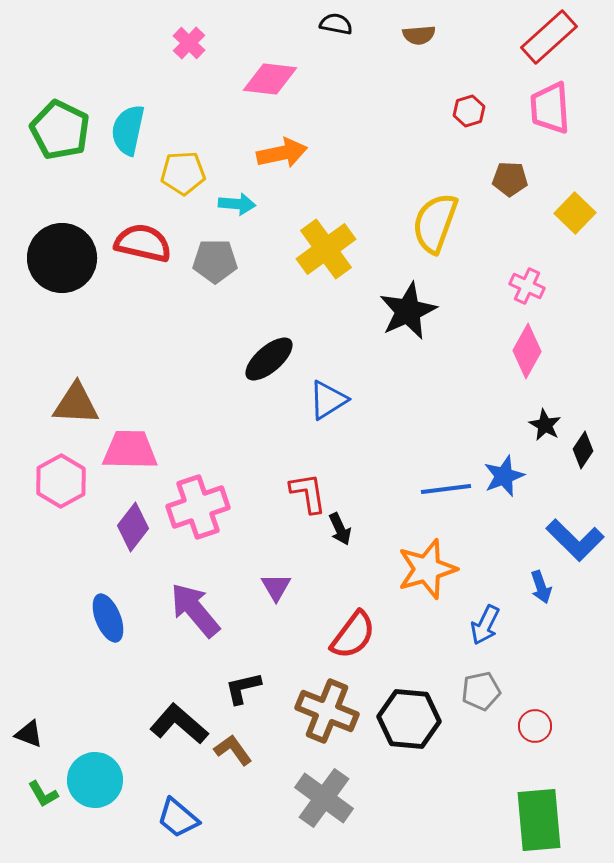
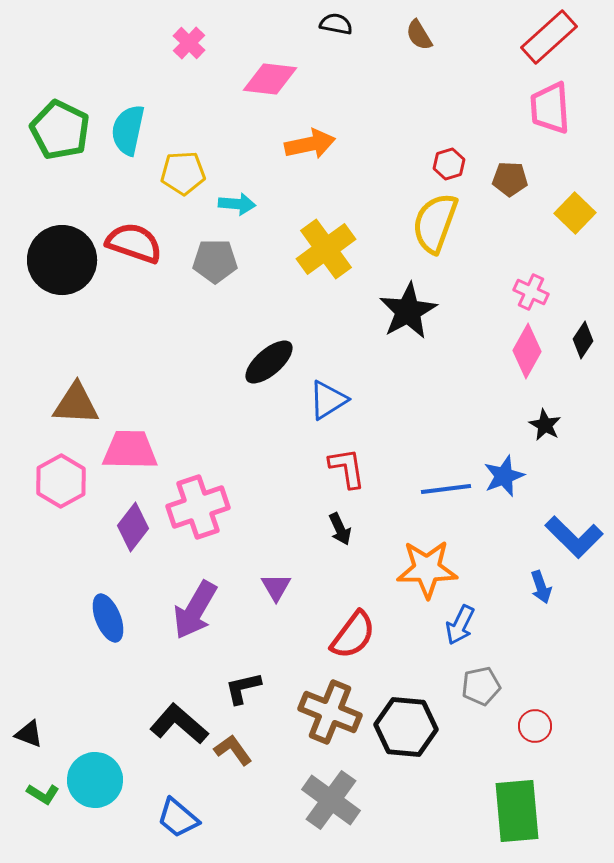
brown semicircle at (419, 35): rotated 64 degrees clockwise
red hexagon at (469, 111): moved 20 px left, 53 px down
orange arrow at (282, 153): moved 28 px right, 9 px up
red semicircle at (143, 243): moved 9 px left; rotated 6 degrees clockwise
black circle at (62, 258): moved 2 px down
pink cross at (527, 286): moved 4 px right, 6 px down
black star at (408, 311): rotated 4 degrees counterclockwise
black ellipse at (269, 359): moved 3 px down
black diamond at (583, 450): moved 110 px up
red L-shape at (308, 493): moved 39 px right, 25 px up
blue L-shape at (575, 540): moved 1 px left, 3 px up
orange star at (427, 569): rotated 16 degrees clockwise
purple arrow at (195, 610): rotated 110 degrees counterclockwise
blue arrow at (485, 625): moved 25 px left
gray pentagon at (481, 691): moved 5 px up
brown cross at (327, 711): moved 3 px right, 1 px down
black hexagon at (409, 719): moved 3 px left, 8 px down
green L-shape at (43, 794): rotated 28 degrees counterclockwise
gray cross at (324, 798): moved 7 px right, 2 px down
green rectangle at (539, 820): moved 22 px left, 9 px up
